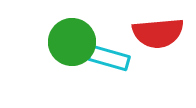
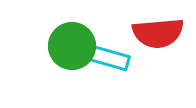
green circle: moved 4 px down
